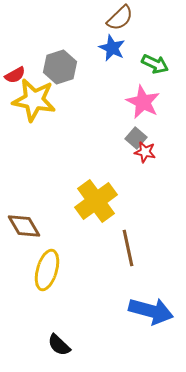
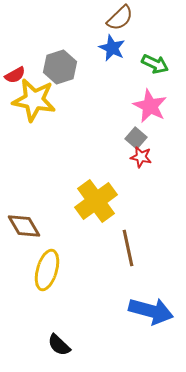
pink star: moved 7 px right, 4 px down
red star: moved 4 px left, 5 px down
